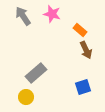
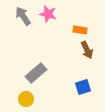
pink star: moved 4 px left
orange rectangle: rotated 32 degrees counterclockwise
brown arrow: moved 1 px right
yellow circle: moved 2 px down
